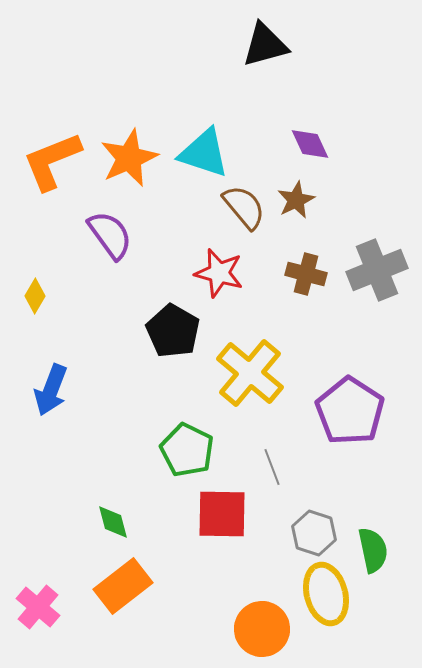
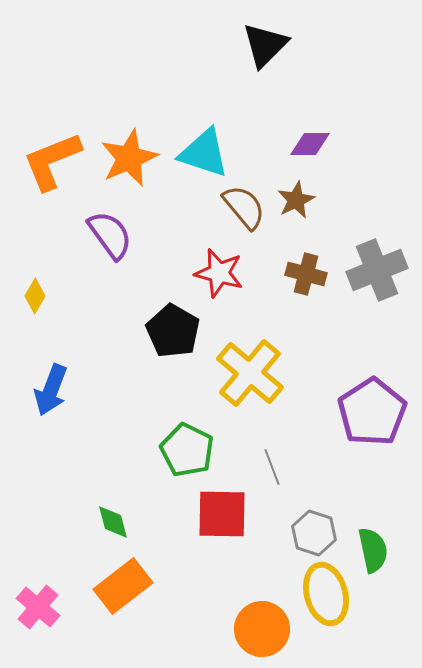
black triangle: rotated 30 degrees counterclockwise
purple diamond: rotated 66 degrees counterclockwise
purple pentagon: moved 22 px right, 1 px down; rotated 6 degrees clockwise
